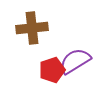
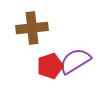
red pentagon: moved 2 px left, 4 px up
